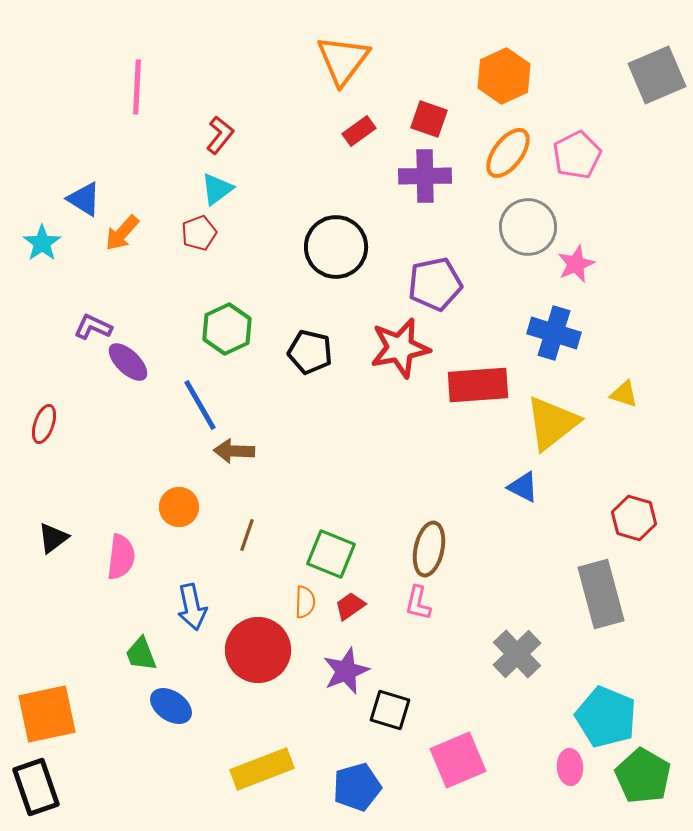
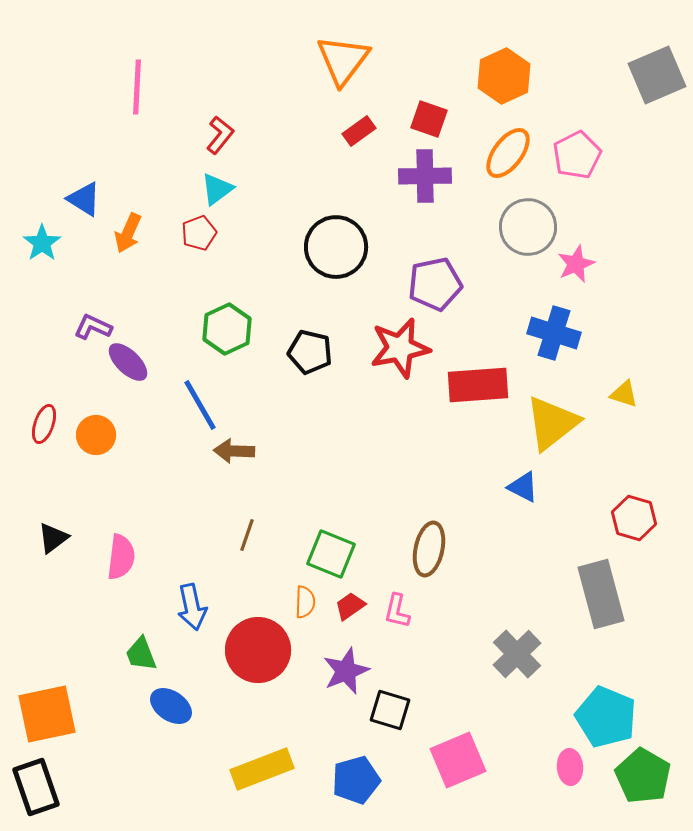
orange arrow at (122, 233): moved 6 px right; rotated 18 degrees counterclockwise
orange circle at (179, 507): moved 83 px left, 72 px up
pink L-shape at (418, 603): moved 21 px left, 8 px down
blue pentagon at (357, 787): moved 1 px left, 7 px up
